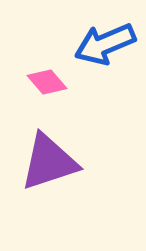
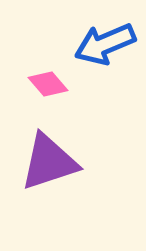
pink diamond: moved 1 px right, 2 px down
